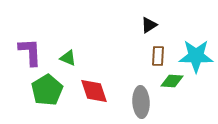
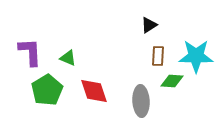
gray ellipse: moved 1 px up
